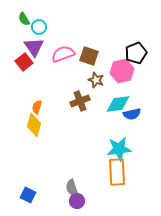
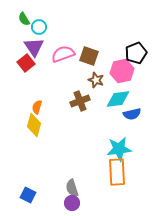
red square: moved 2 px right, 1 px down
cyan diamond: moved 5 px up
purple circle: moved 5 px left, 2 px down
